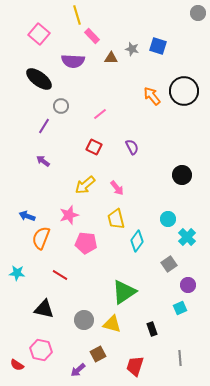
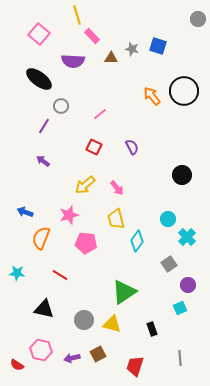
gray circle at (198, 13): moved 6 px down
blue arrow at (27, 216): moved 2 px left, 4 px up
purple arrow at (78, 370): moved 6 px left, 12 px up; rotated 28 degrees clockwise
